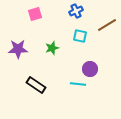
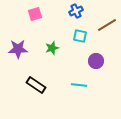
purple circle: moved 6 px right, 8 px up
cyan line: moved 1 px right, 1 px down
